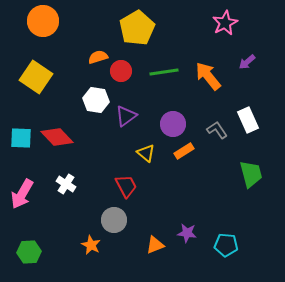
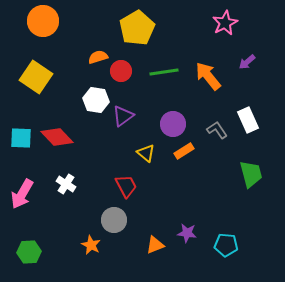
purple triangle: moved 3 px left
